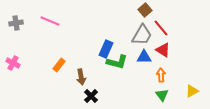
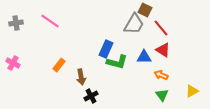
brown square: rotated 24 degrees counterclockwise
pink line: rotated 12 degrees clockwise
gray trapezoid: moved 8 px left, 11 px up
orange arrow: rotated 64 degrees counterclockwise
black cross: rotated 16 degrees clockwise
